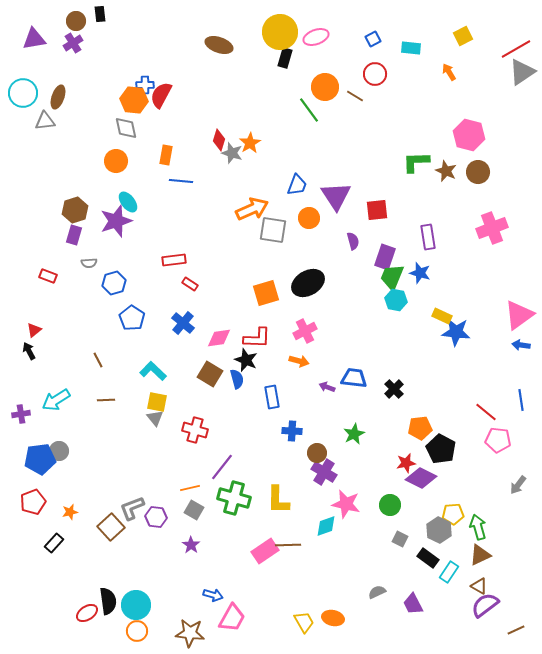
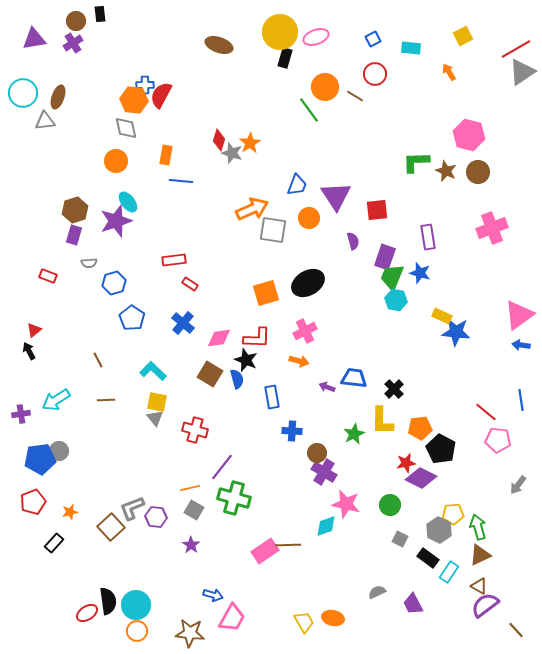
yellow L-shape at (278, 500): moved 104 px right, 79 px up
brown line at (516, 630): rotated 72 degrees clockwise
